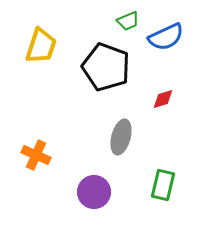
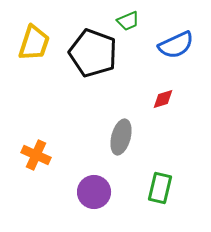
blue semicircle: moved 10 px right, 8 px down
yellow trapezoid: moved 7 px left, 3 px up
black pentagon: moved 13 px left, 14 px up
green rectangle: moved 3 px left, 3 px down
